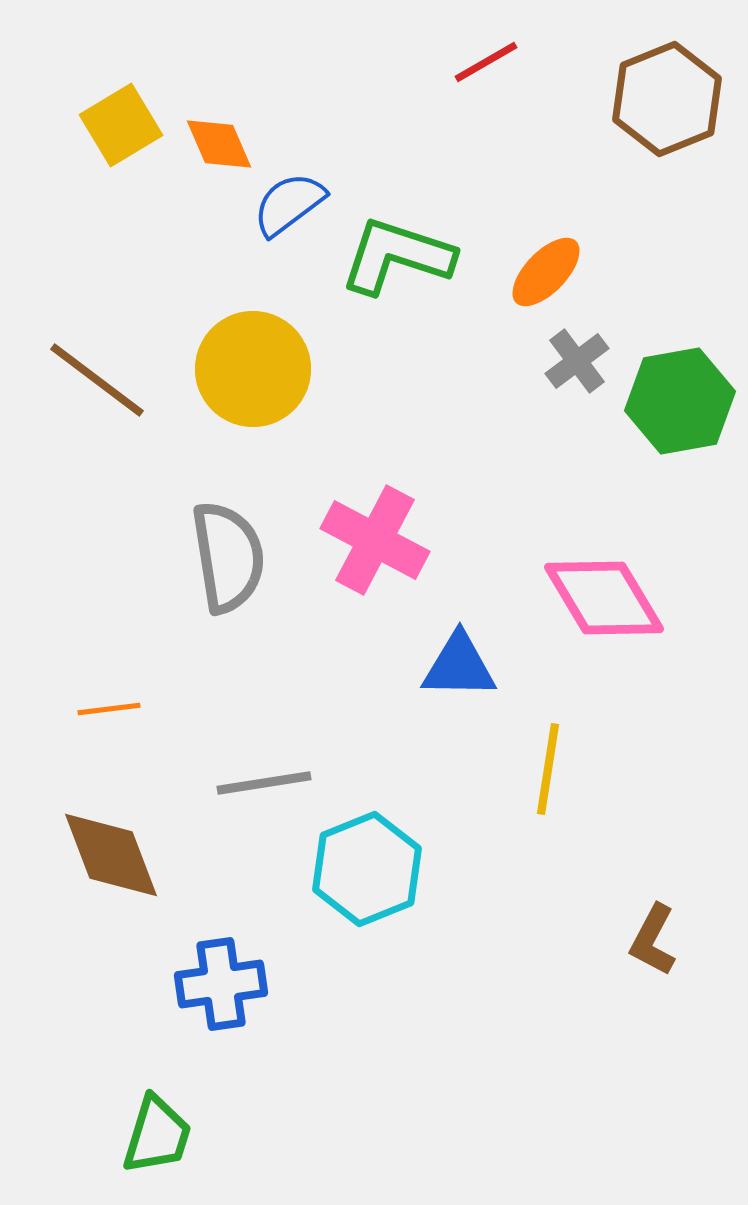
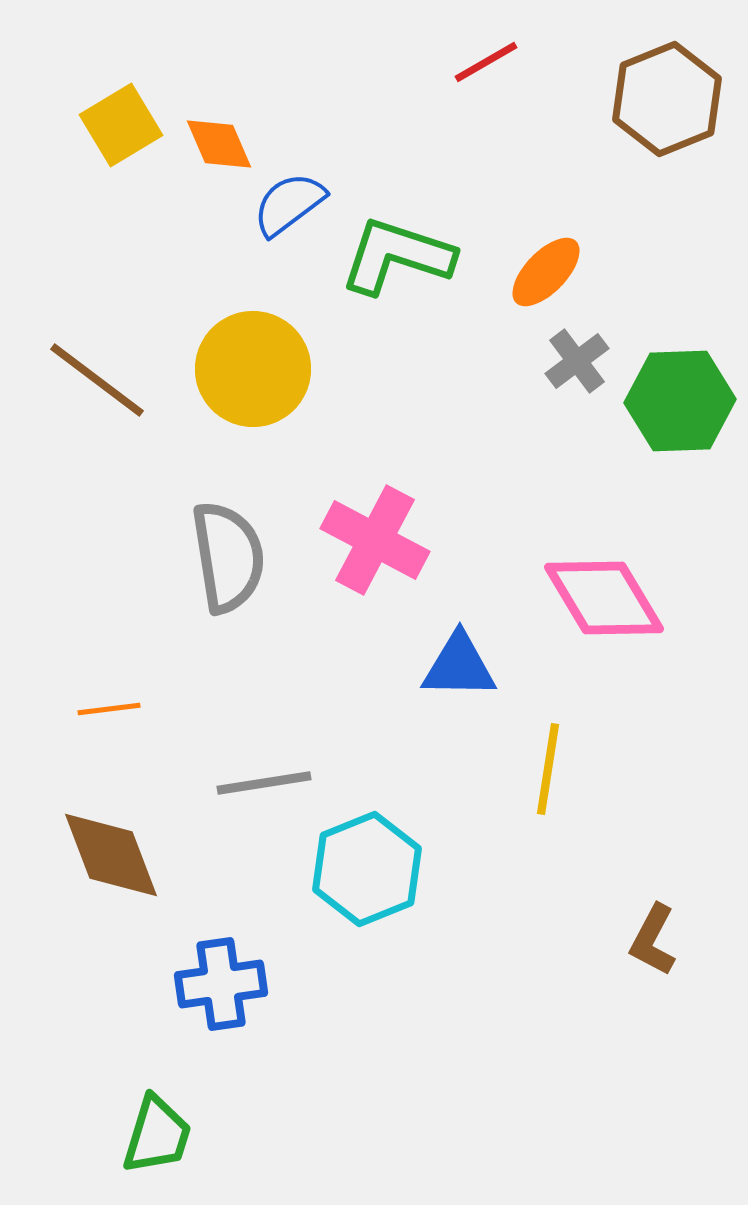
green hexagon: rotated 8 degrees clockwise
